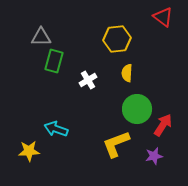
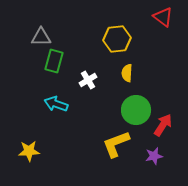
green circle: moved 1 px left, 1 px down
cyan arrow: moved 25 px up
